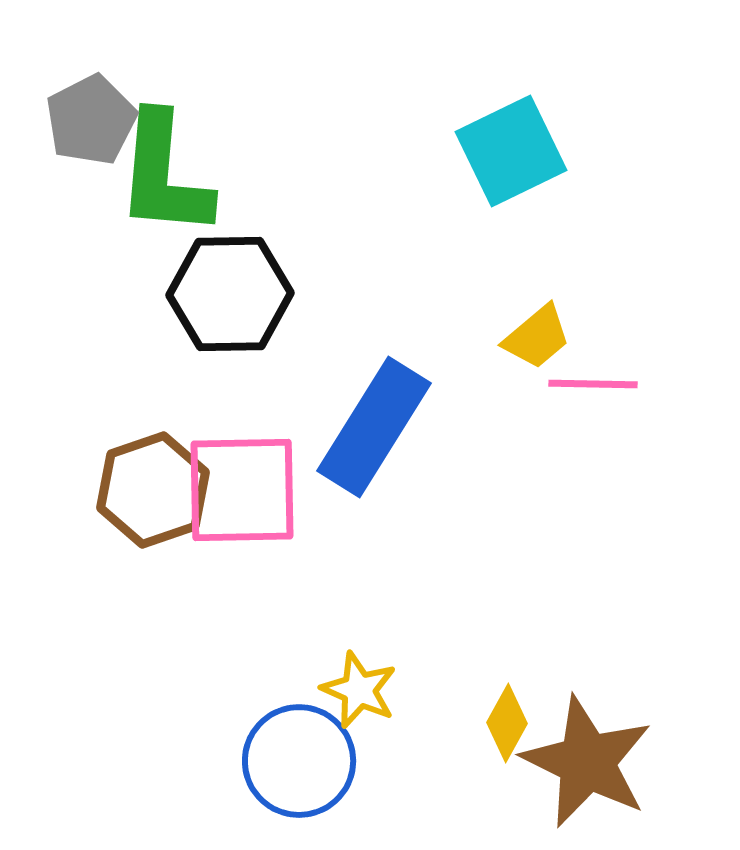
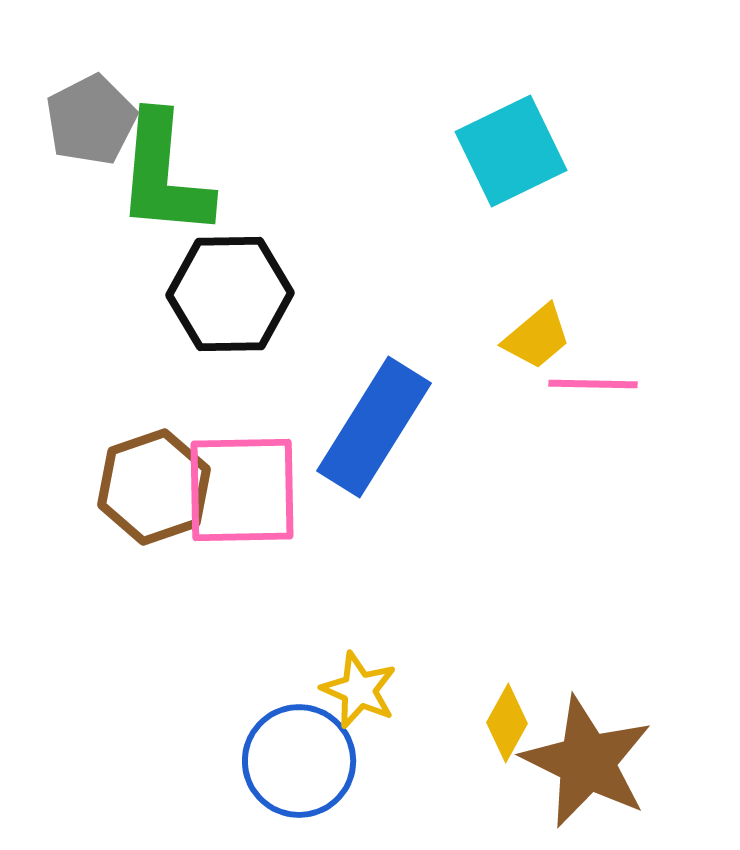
brown hexagon: moved 1 px right, 3 px up
